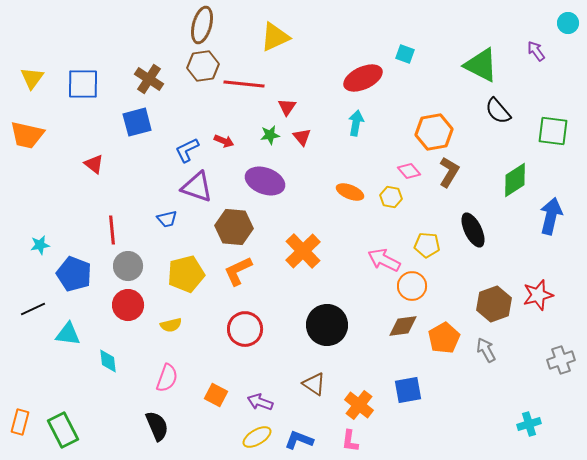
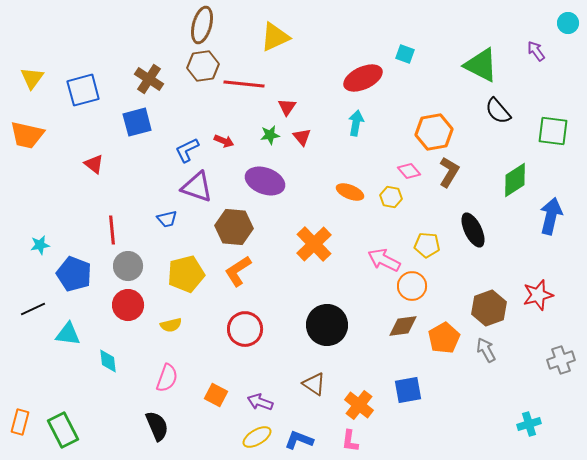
blue square at (83, 84): moved 6 px down; rotated 16 degrees counterclockwise
orange cross at (303, 251): moved 11 px right, 7 px up
orange L-shape at (238, 271): rotated 8 degrees counterclockwise
brown hexagon at (494, 304): moved 5 px left, 4 px down
